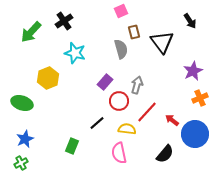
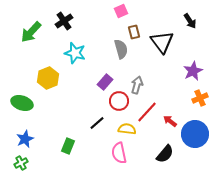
red arrow: moved 2 px left, 1 px down
green rectangle: moved 4 px left
